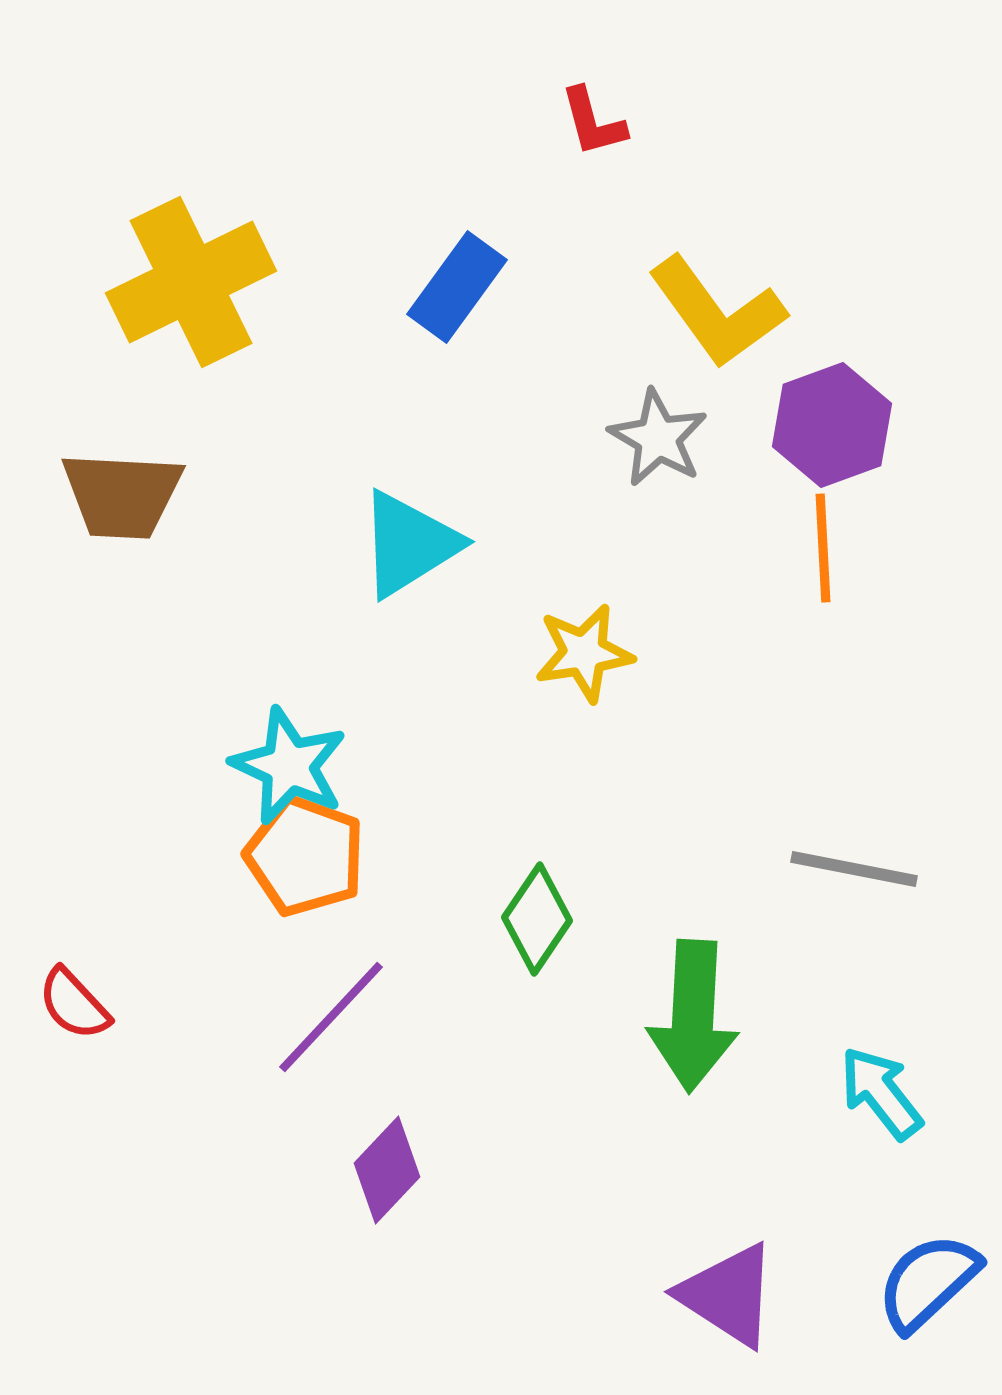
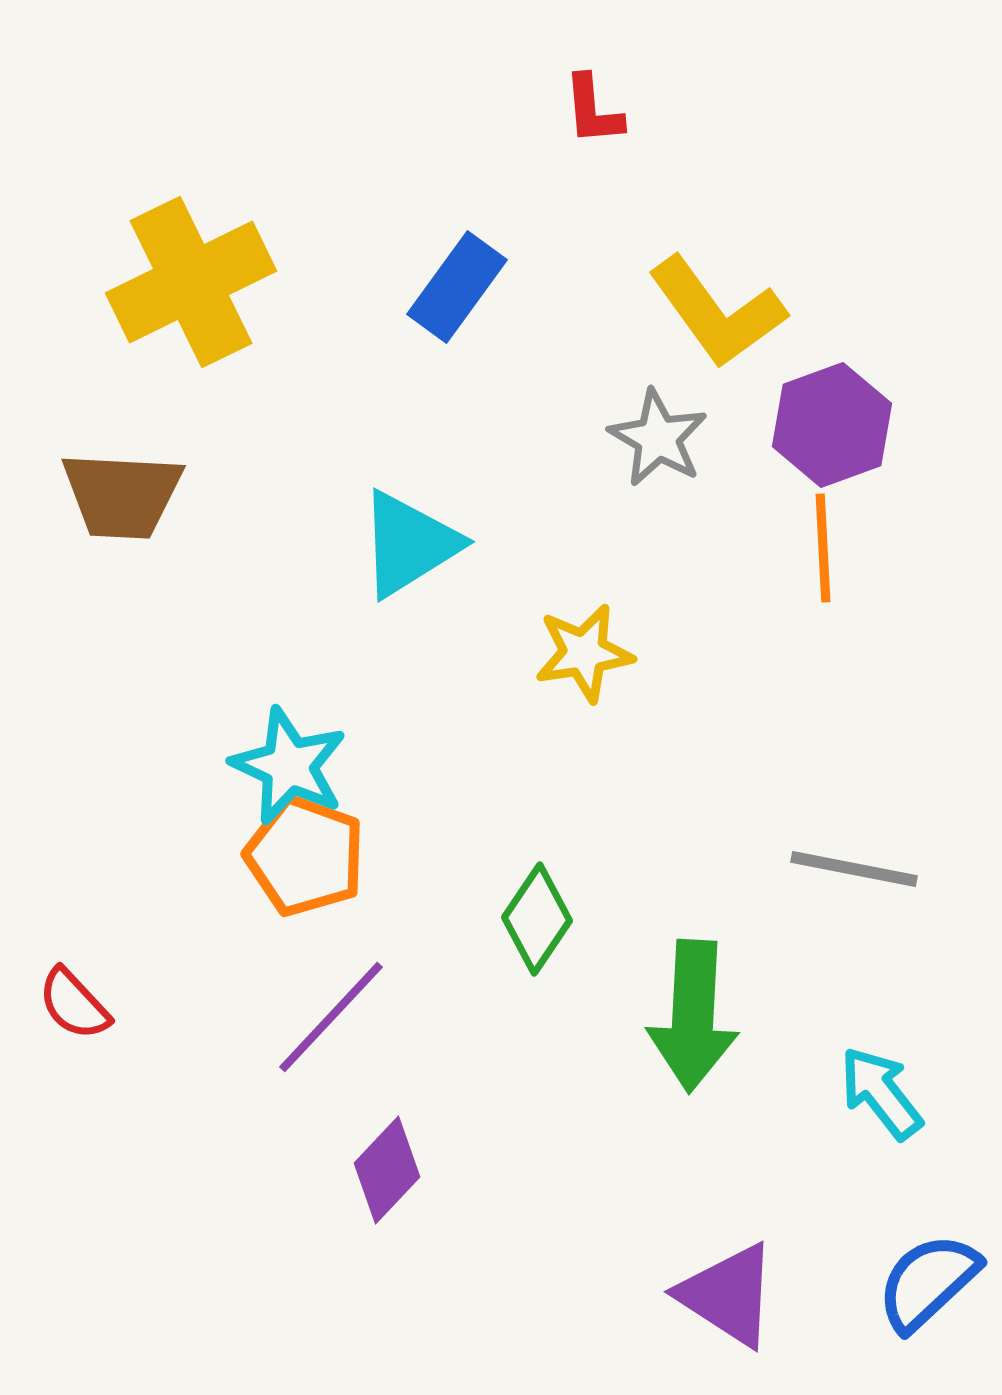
red L-shape: moved 12 px up; rotated 10 degrees clockwise
